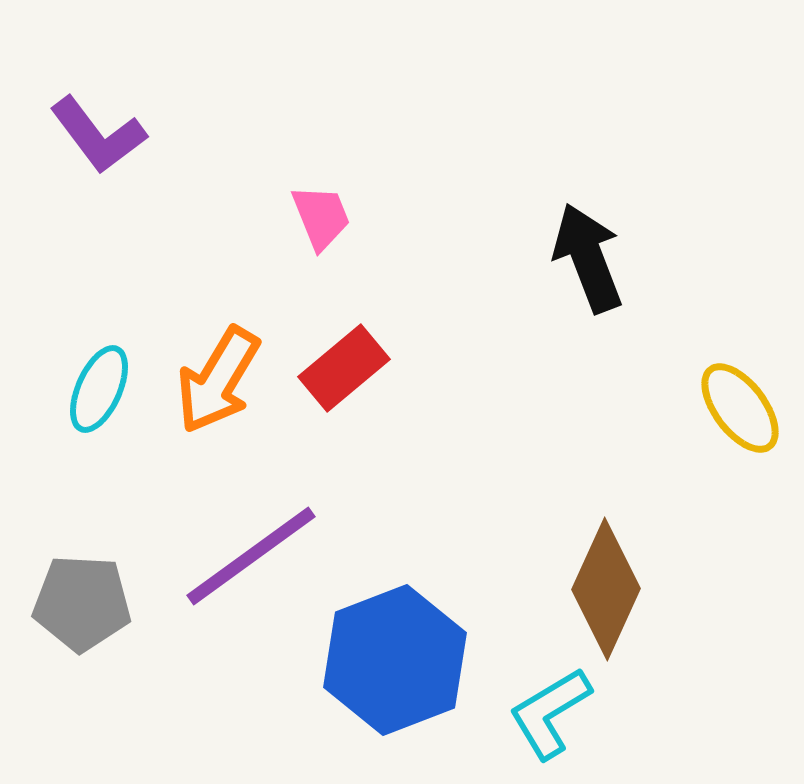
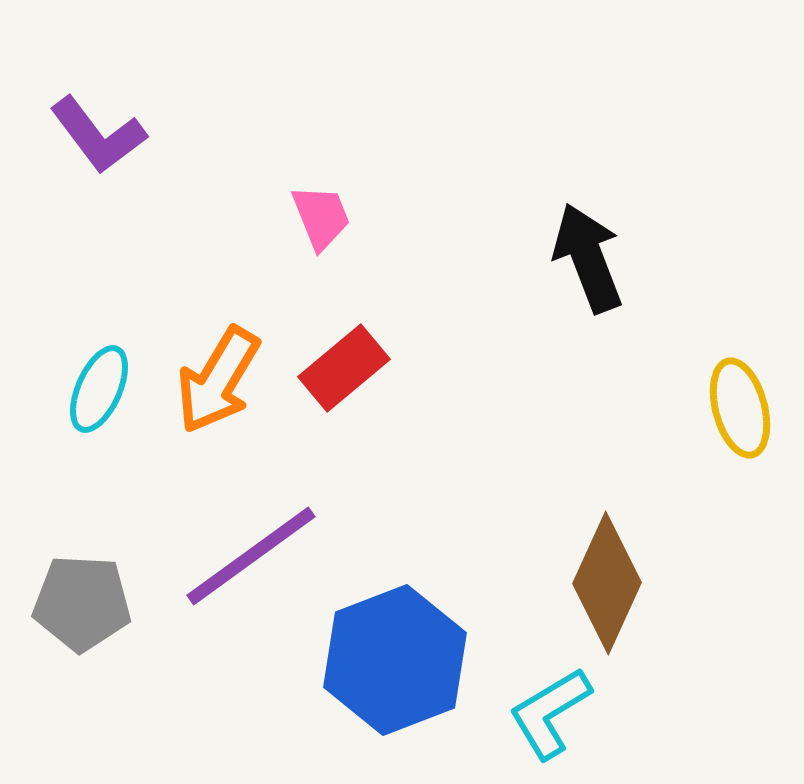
yellow ellipse: rotated 22 degrees clockwise
brown diamond: moved 1 px right, 6 px up
